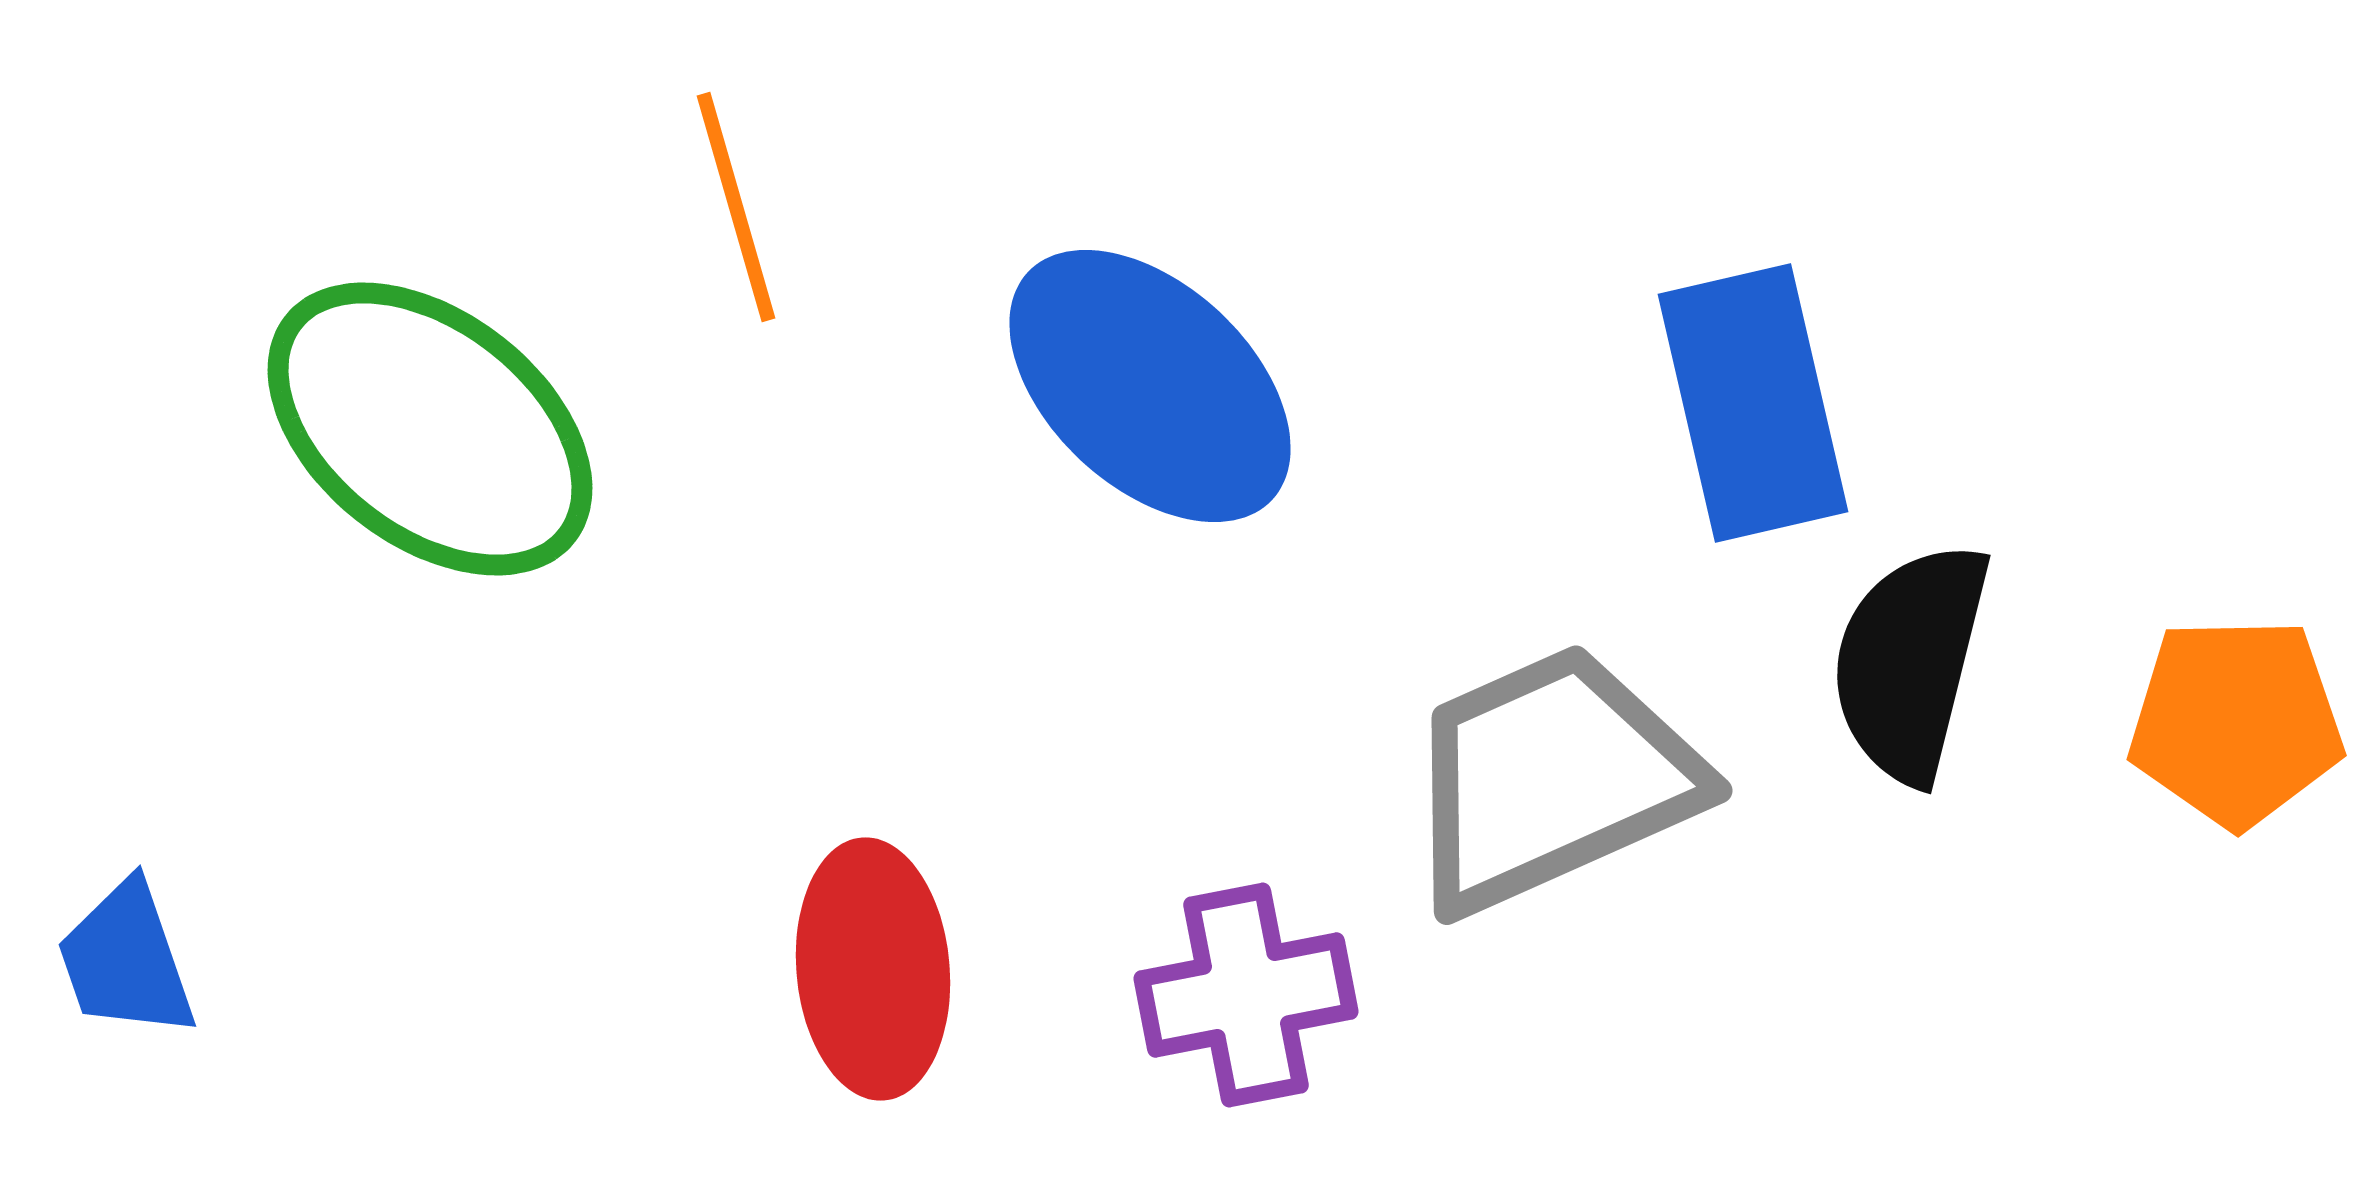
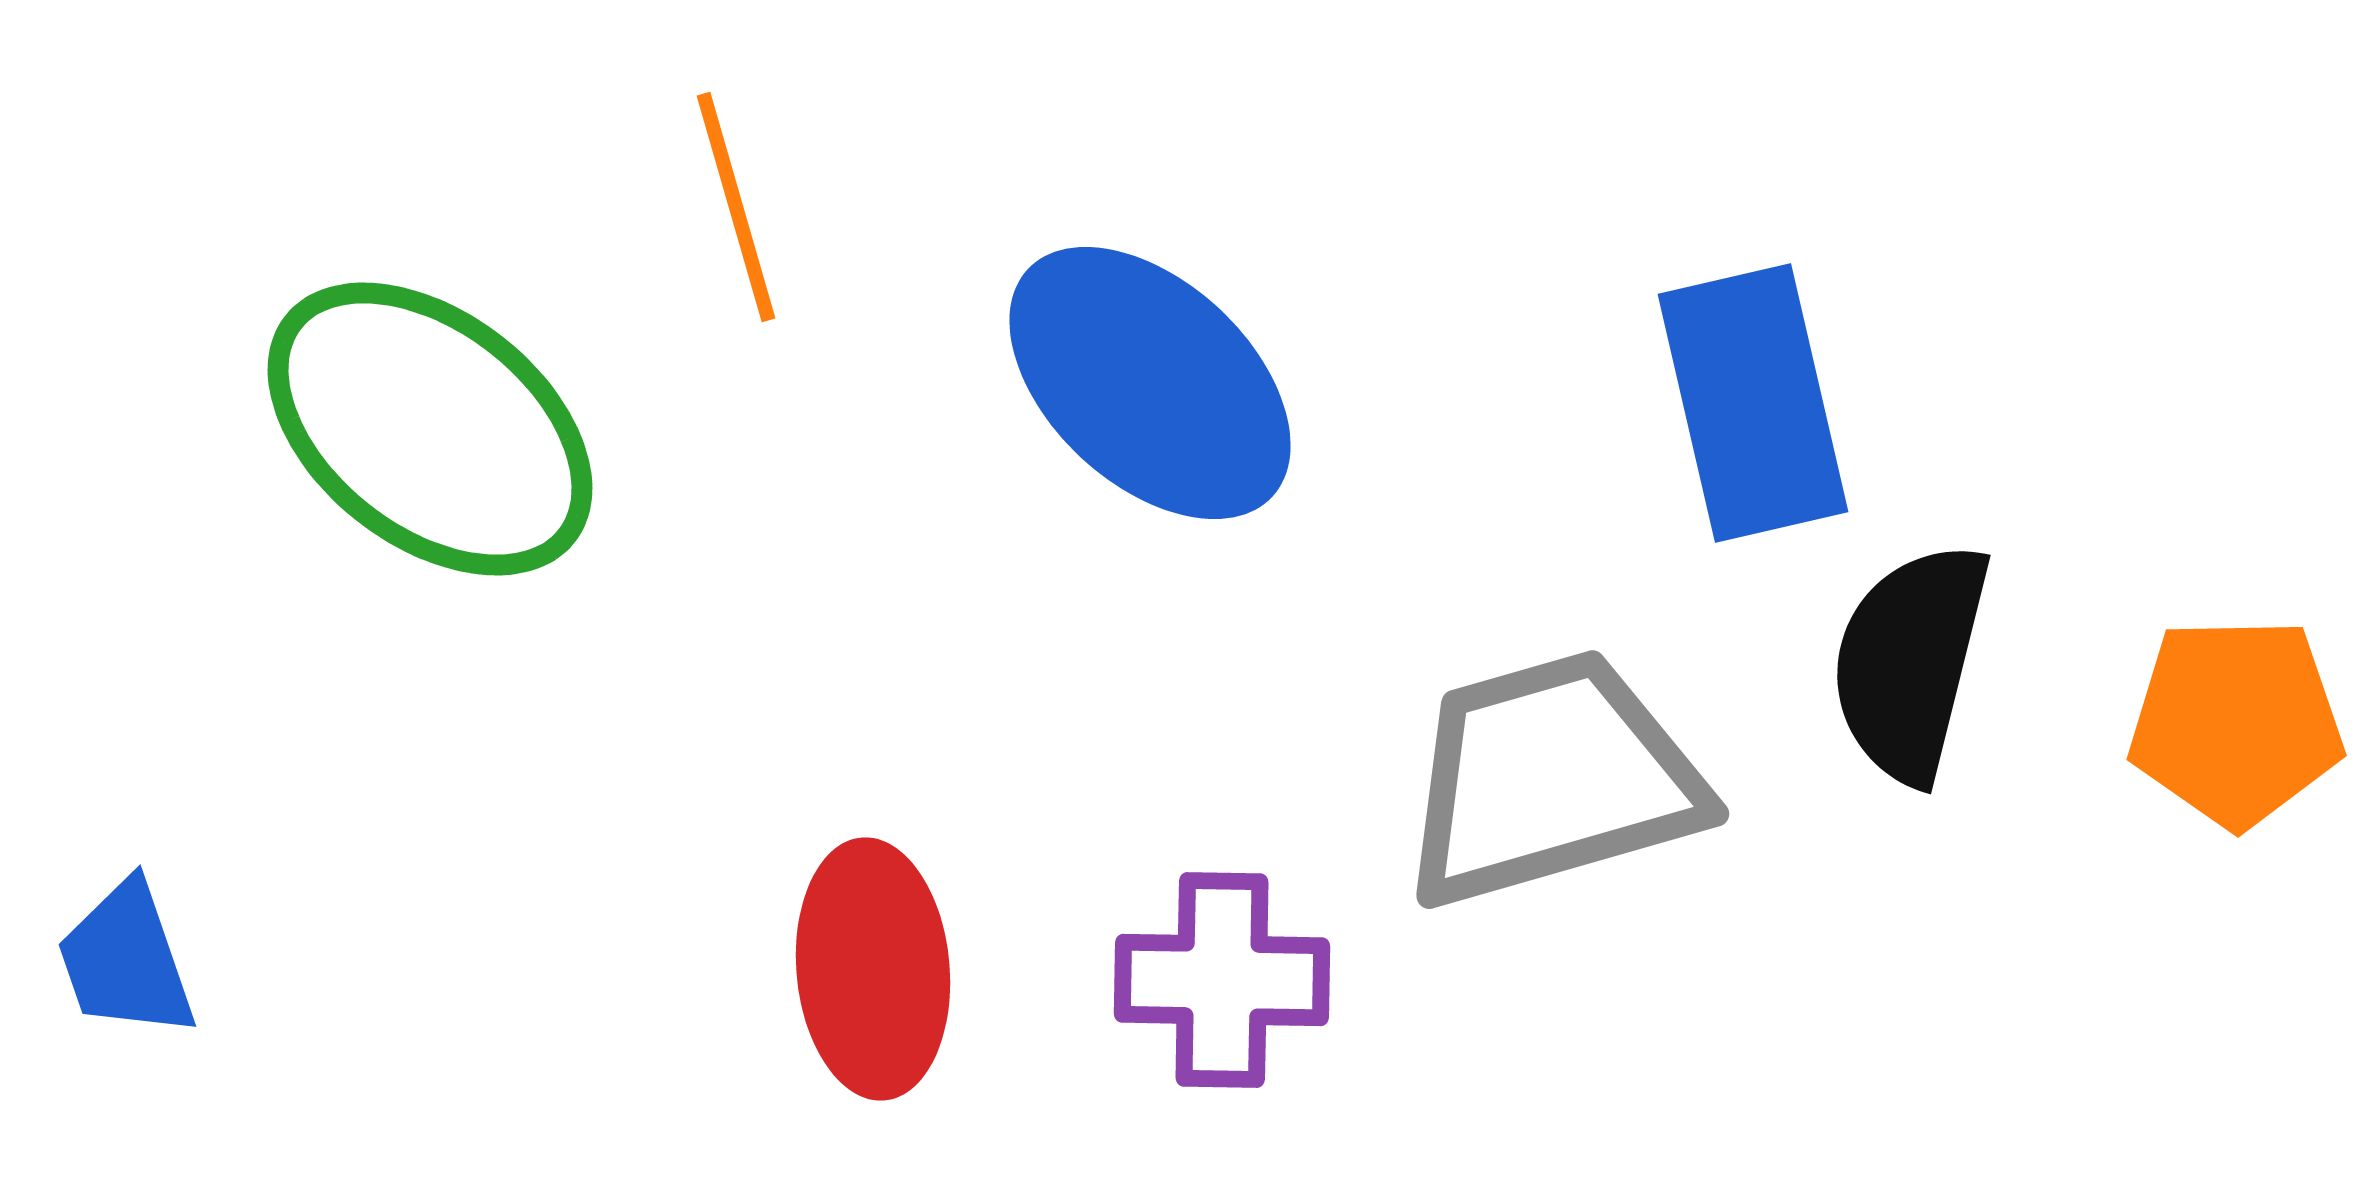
blue ellipse: moved 3 px up
gray trapezoid: rotated 8 degrees clockwise
purple cross: moved 24 px left, 15 px up; rotated 12 degrees clockwise
